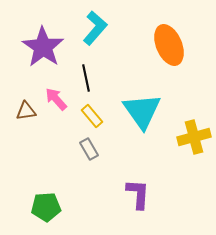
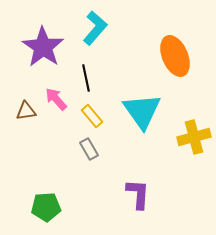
orange ellipse: moved 6 px right, 11 px down
